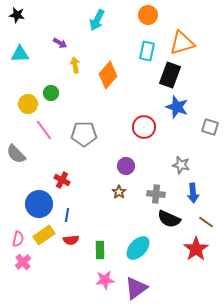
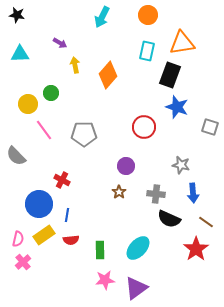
cyan arrow: moved 5 px right, 3 px up
orange triangle: rotated 8 degrees clockwise
gray semicircle: moved 2 px down
